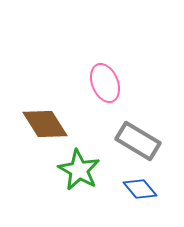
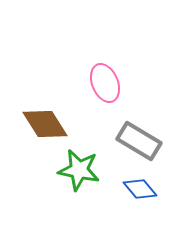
gray rectangle: moved 1 px right
green star: rotated 18 degrees counterclockwise
